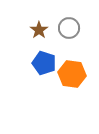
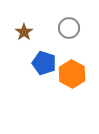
brown star: moved 15 px left, 2 px down
orange hexagon: rotated 20 degrees clockwise
